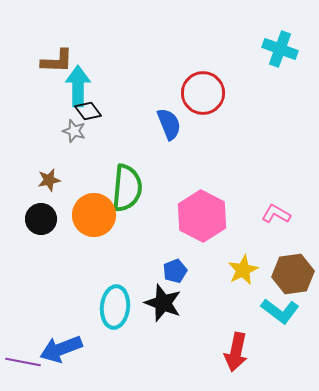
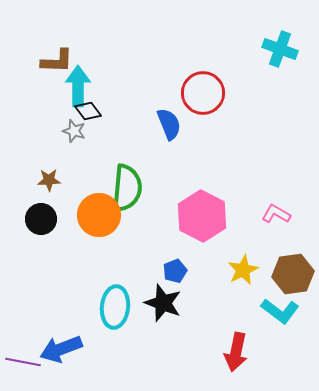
brown star: rotated 10 degrees clockwise
orange circle: moved 5 px right
